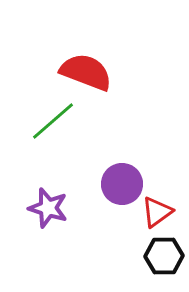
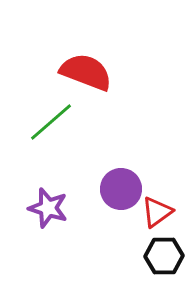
green line: moved 2 px left, 1 px down
purple circle: moved 1 px left, 5 px down
